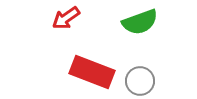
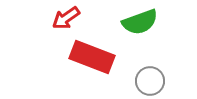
red rectangle: moved 15 px up
gray circle: moved 10 px right
